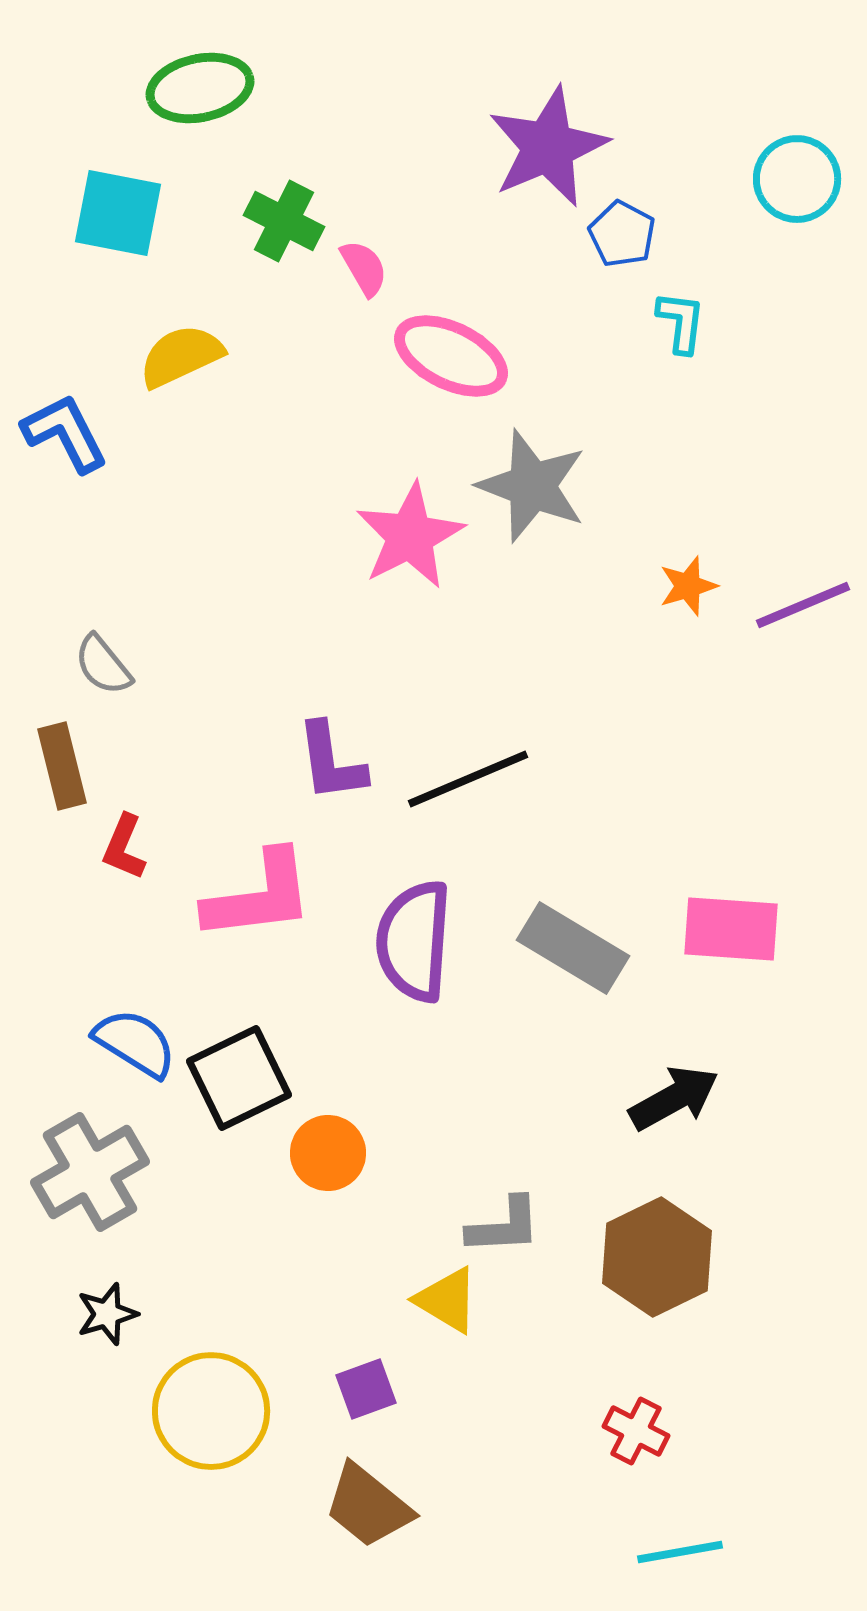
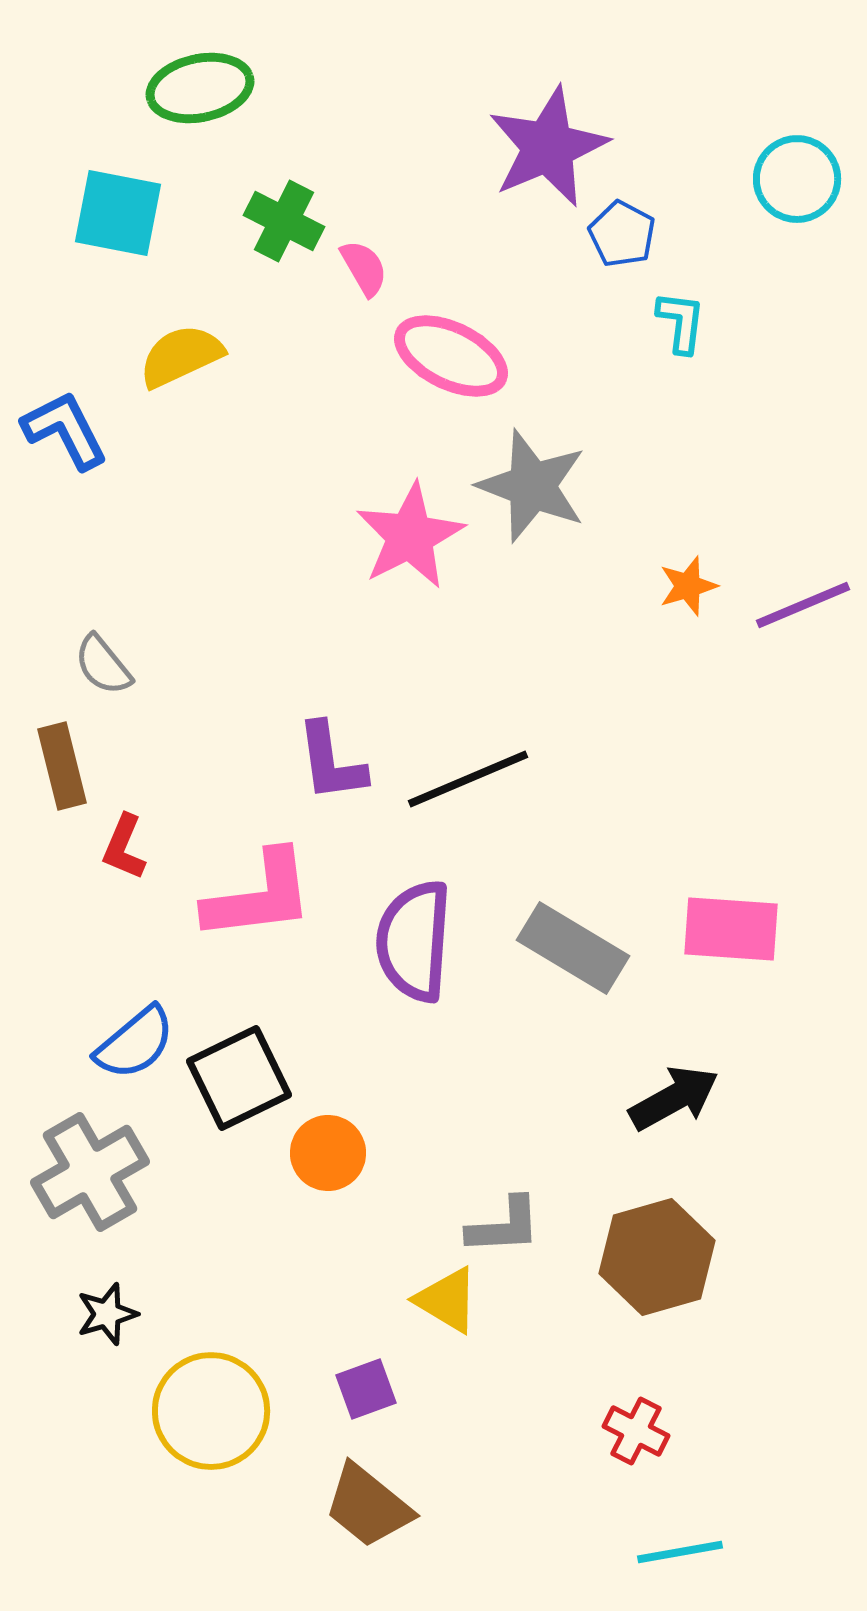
blue L-shape: moved 3 px up
blue semicircle: rotated 108 degrees clockwise
brown hexagon: rotated 10 degrees clockwise
